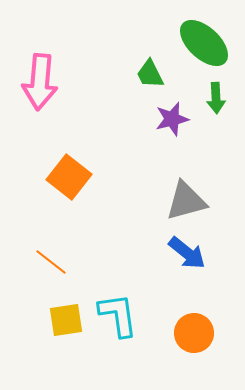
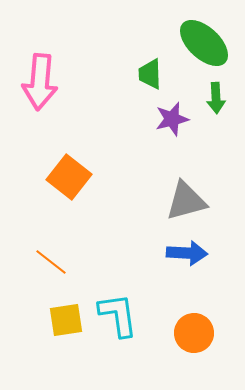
green trapezoid: rotated 24 degrees clockwise
blue arrow: rotated 36 degrees counterclockwise
